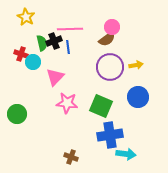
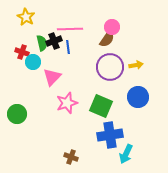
brown semicircle: rotated 18 degrees counterclockwise
red cross: moved 1 px right, 2 px up
pink triangle: moved 3 px left
pink star: rotated 25 degrees counterclockwise
cyan arrow: rotated 108 degrees clockwise
